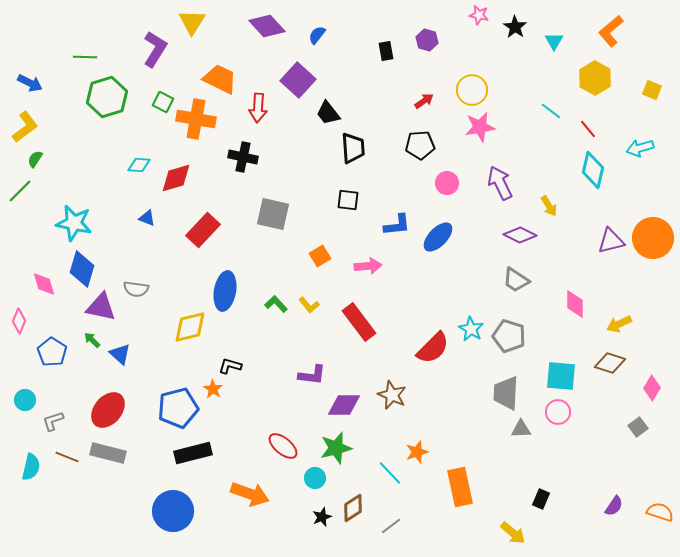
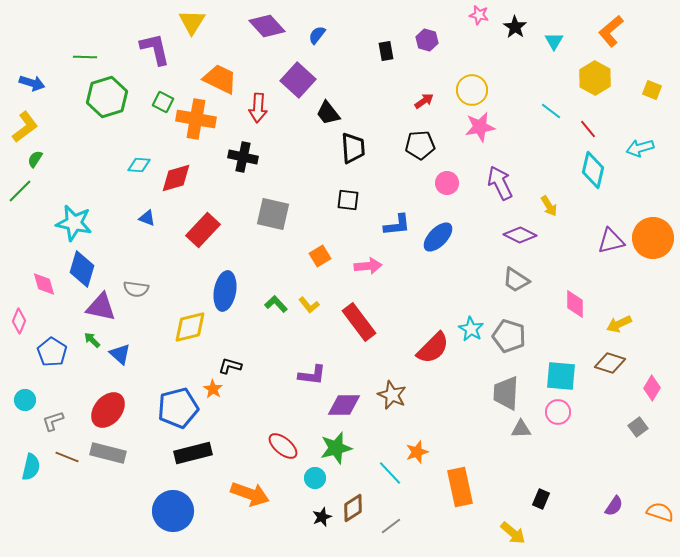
purple L-shape at (155, 49): rotated 45 degrees counterclockwise
blue arrow at (30, 83): moved 2 px right; rotated 10 degrees counterclockwise
